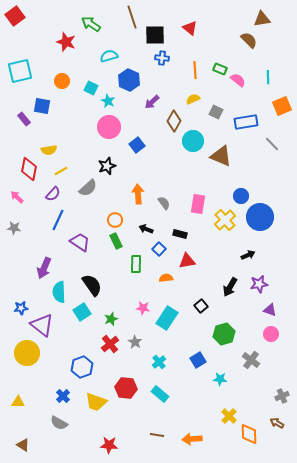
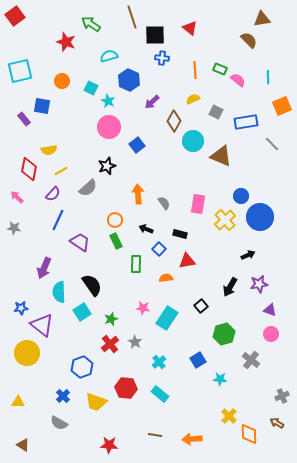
brown line at (157, 435): moved 2 px left
